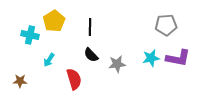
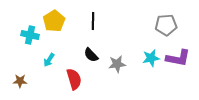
black line: moved 3 px right, 6 px up
